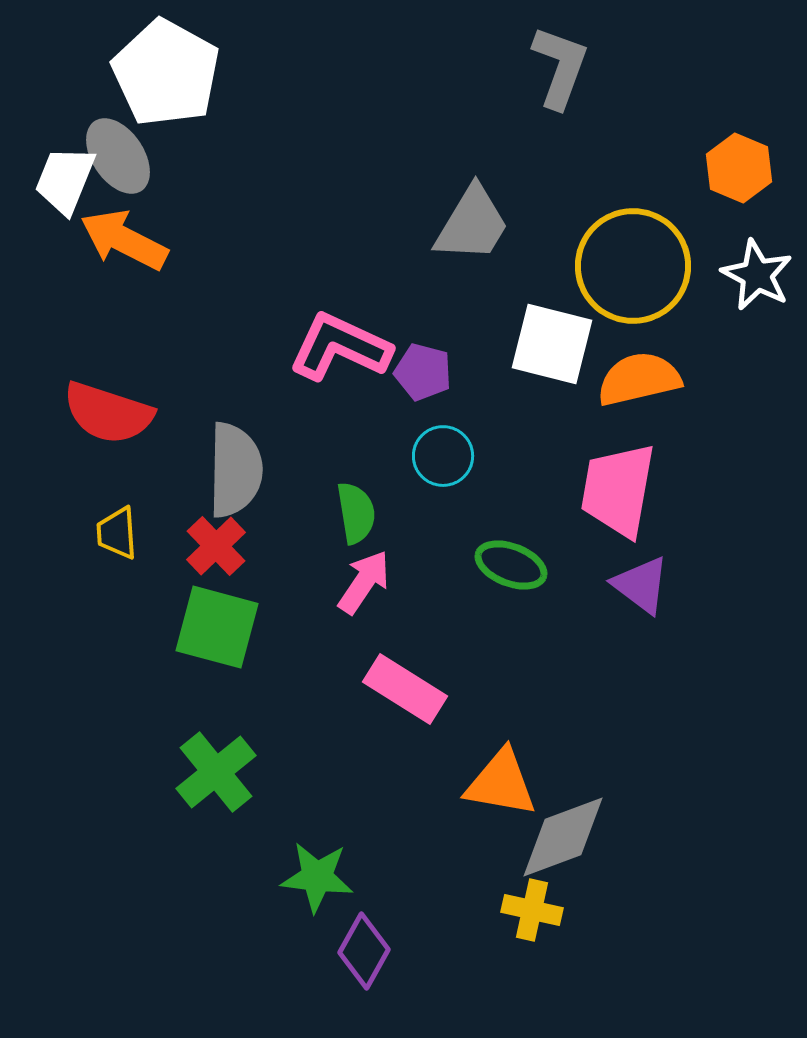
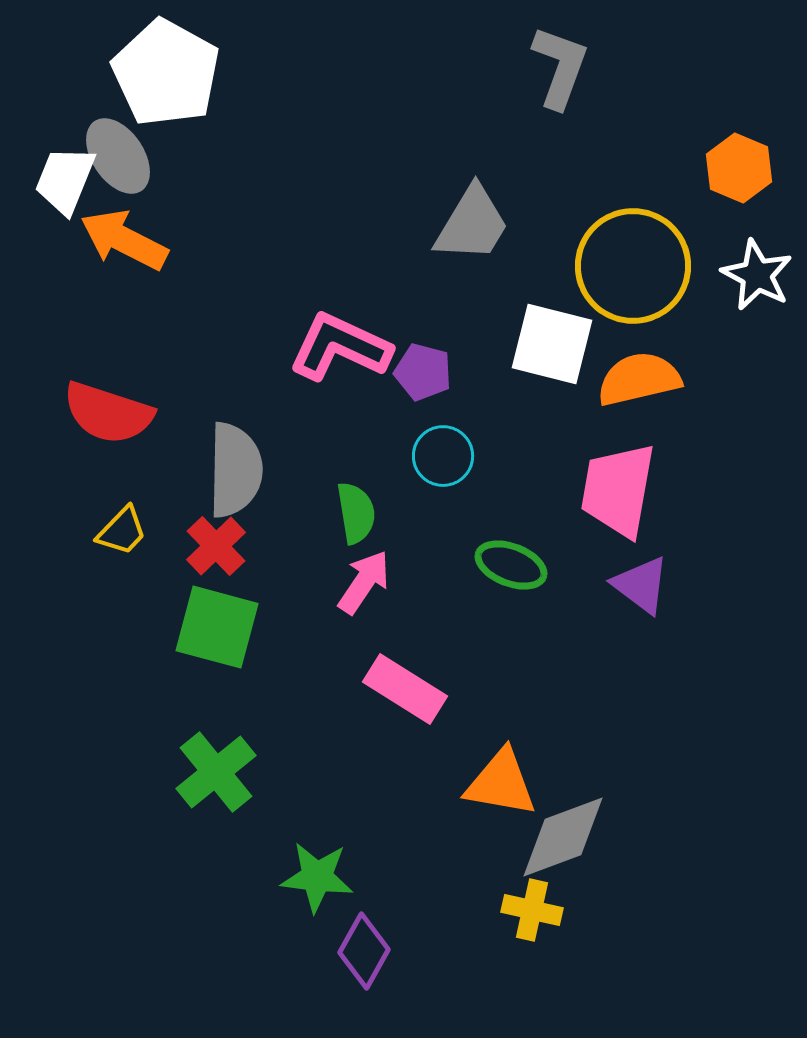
yellow trapezoid: moved 5 px right, 2 px up; rotated 132 degrees counterclockwise
